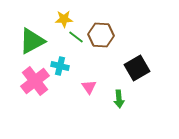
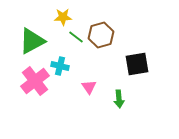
yellow star: moved 1 px left, 2 px up
brown hexagon: rotated 20 degrees counterclockwise
black square: moved 4 px up; rotated 20 degrees clockwise
